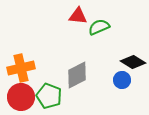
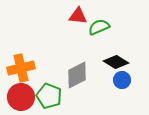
black diamond: moved 17 px left
